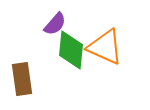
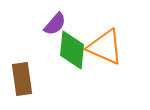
green diamond: moved 1 px right
